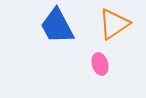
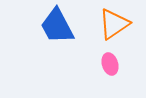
pink ellipse: moved 10 px right
